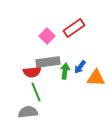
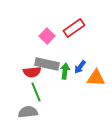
gray rectangle: moved 1 px left, 2 px down; rotated 20 degrees clockwise
